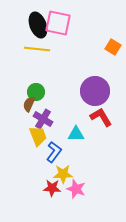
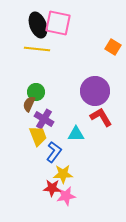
purple cross: moved 1 px right
pink star: moved 10 px left, 7 px down; rotated 30 degrees counterclockwise
